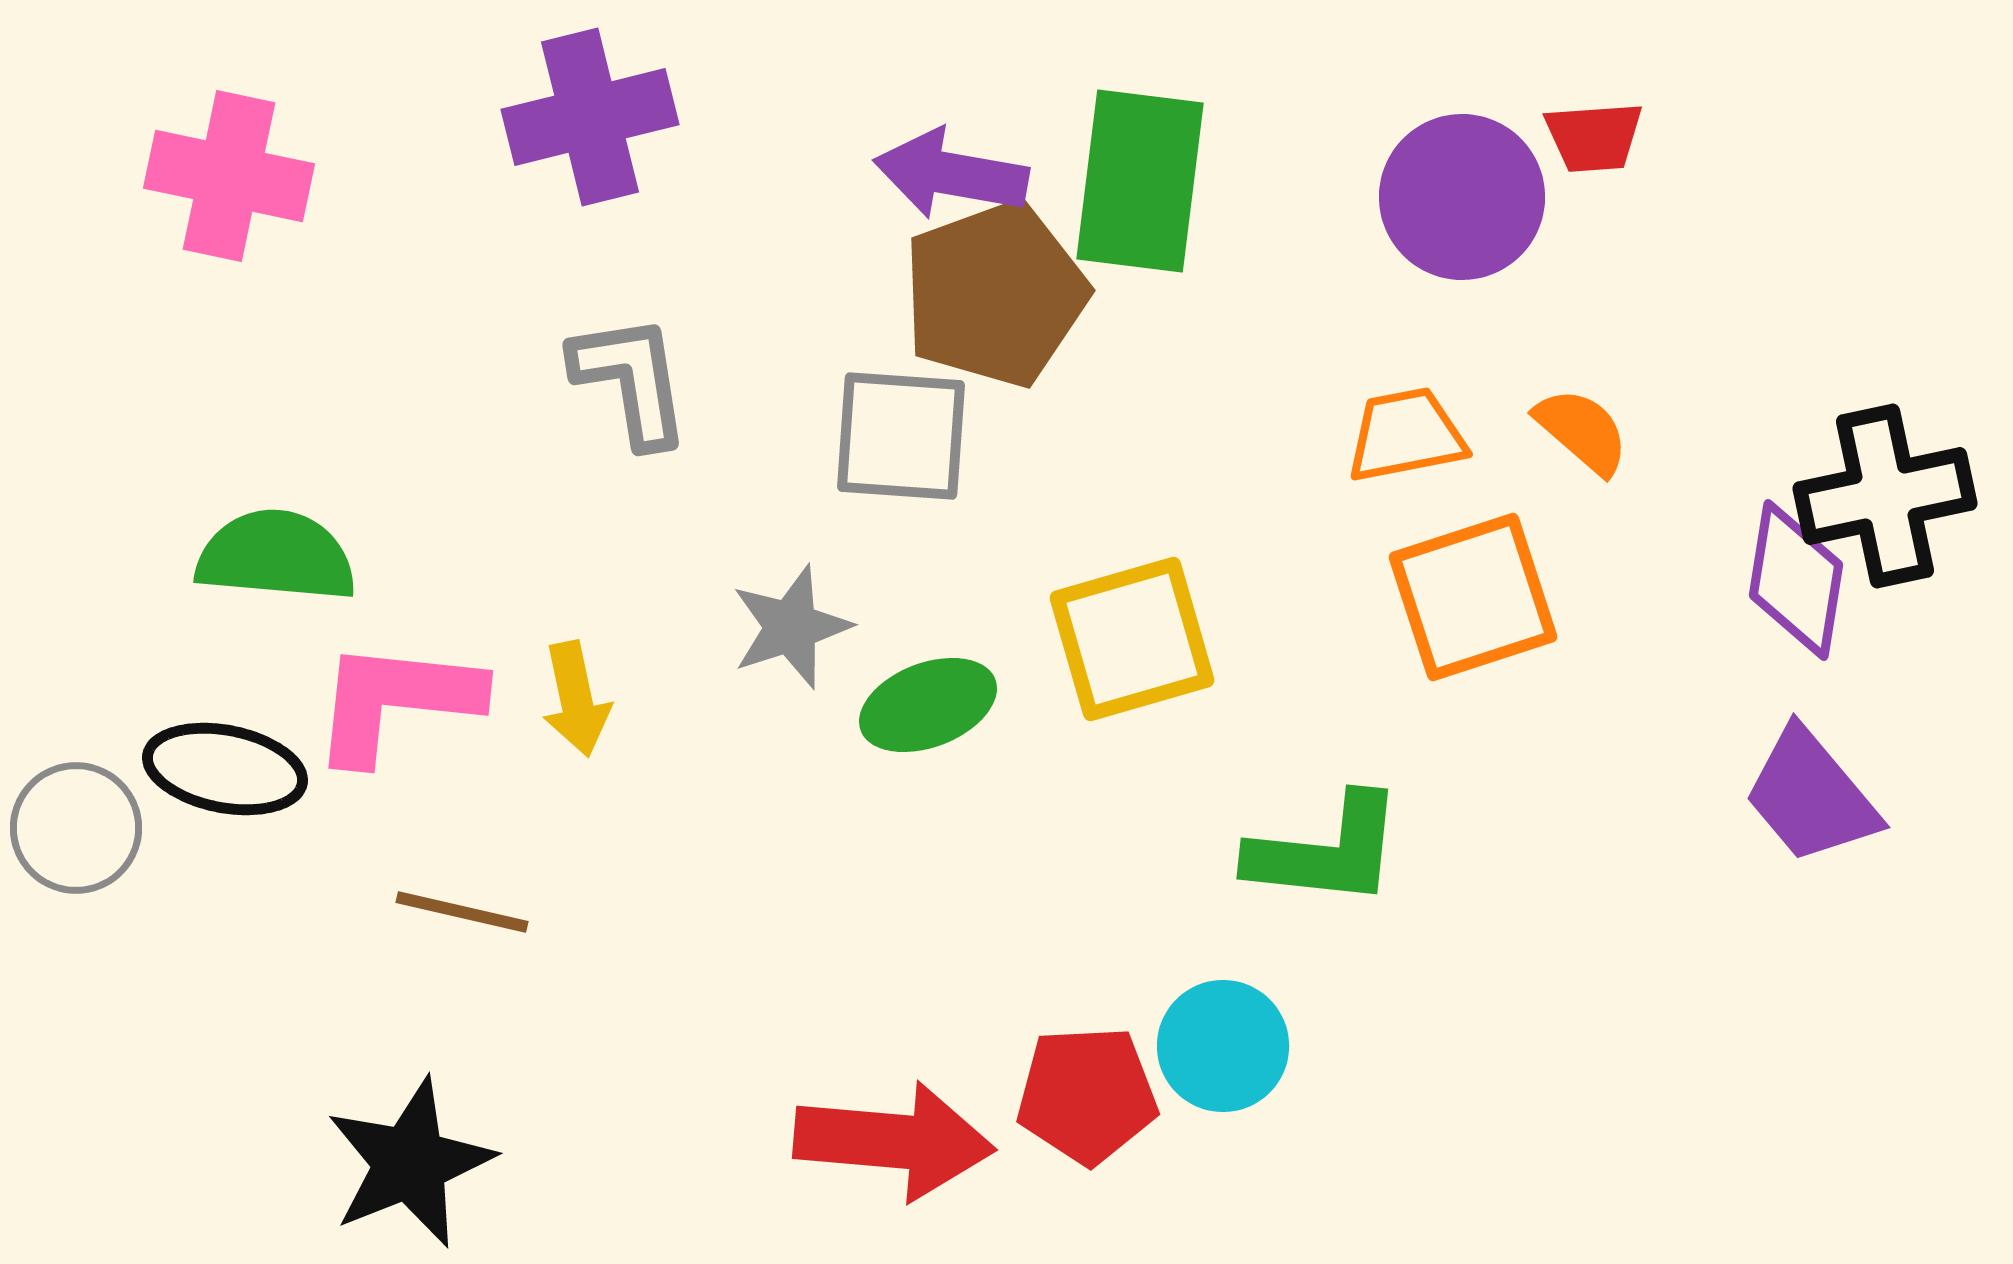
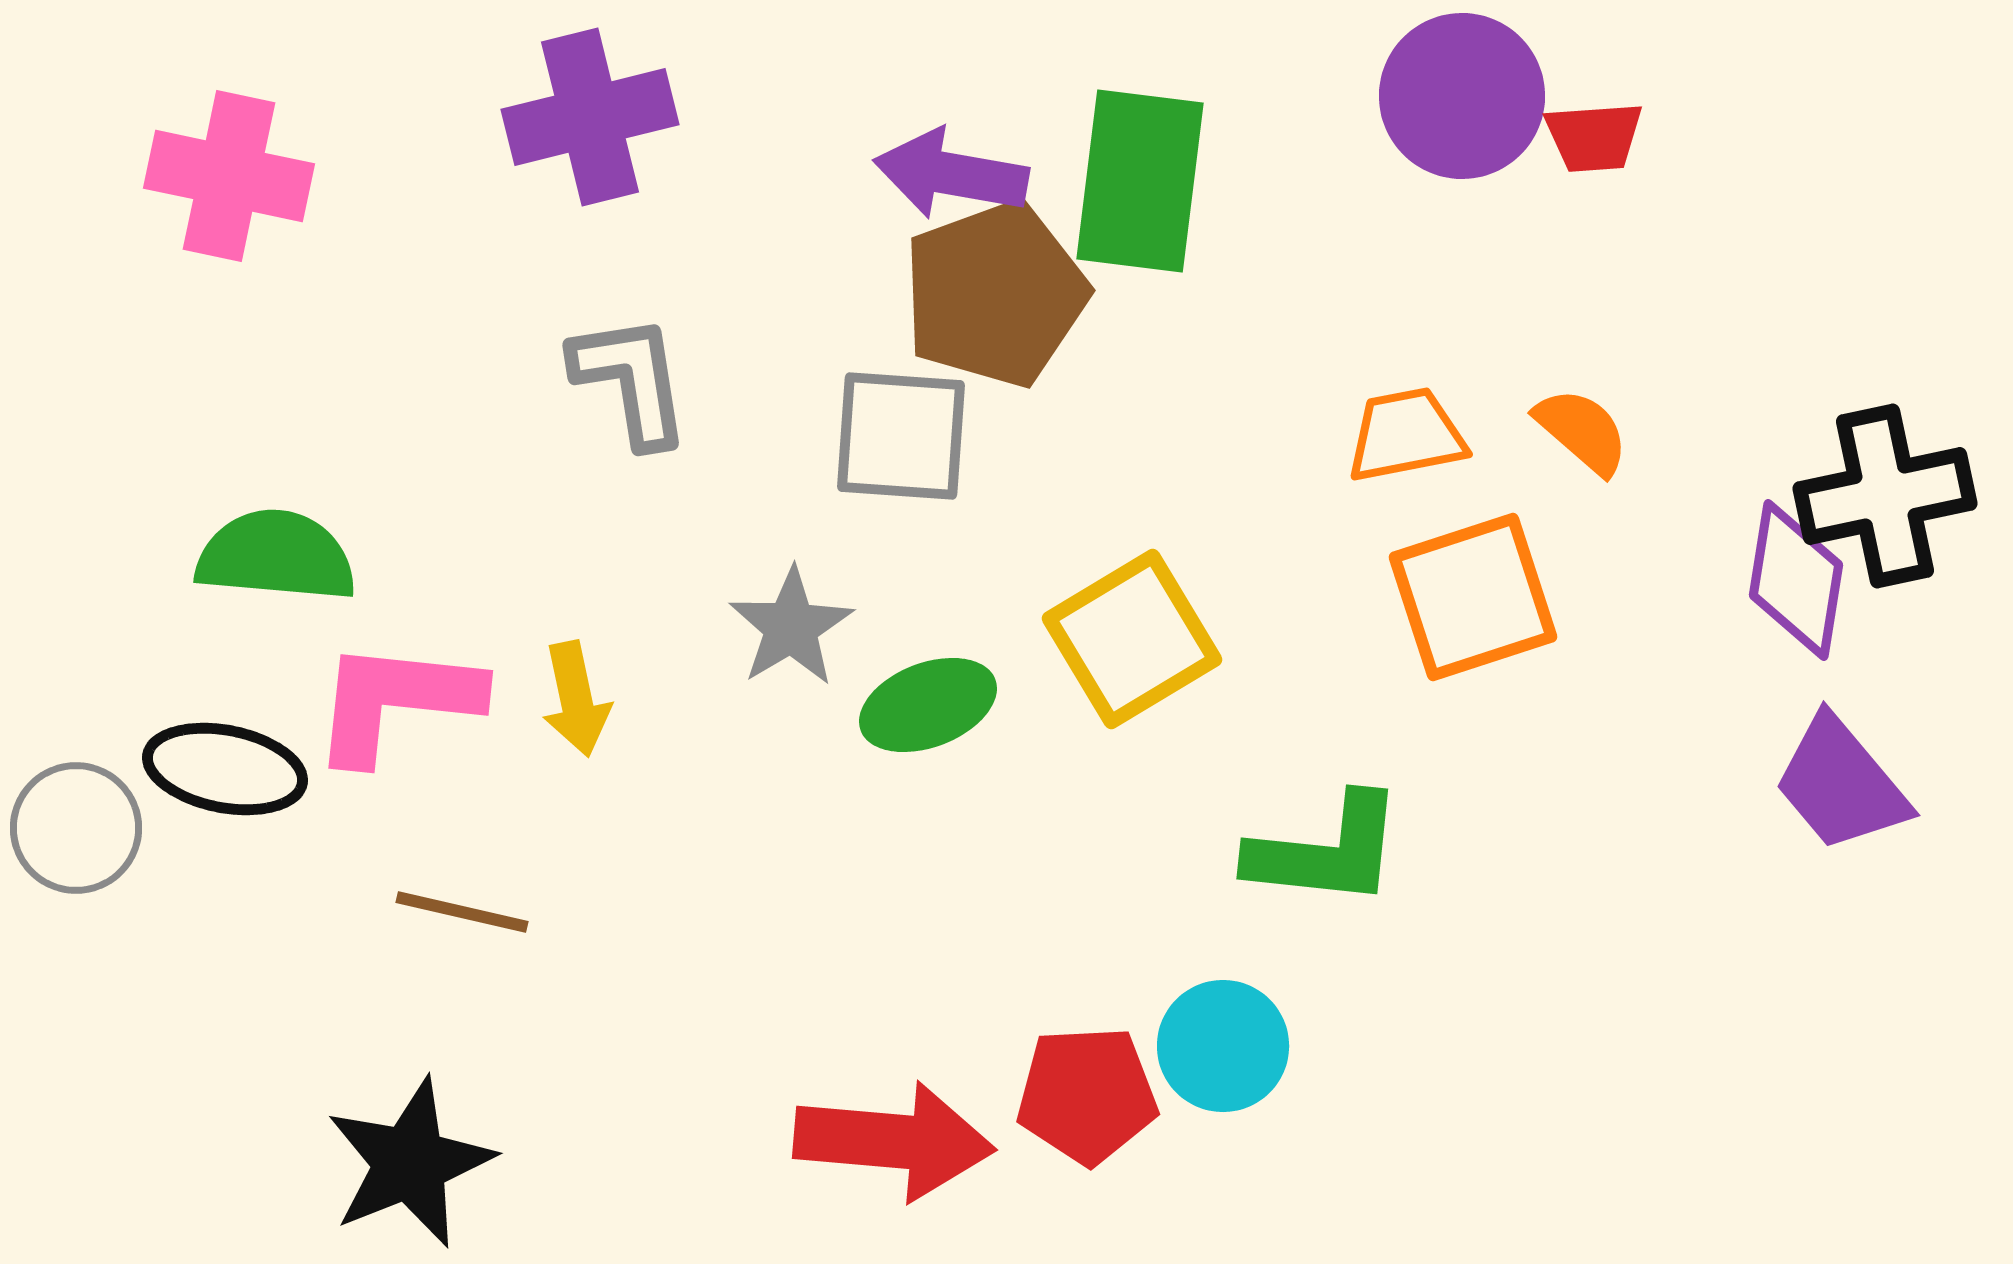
purple circle: moved 101 px up
gray star: rotated 13 degrees counterclockwise
yellow square: rotated 15 degrees counterclockwise
purple trapezoid: moved 30 px right, 12 px up
